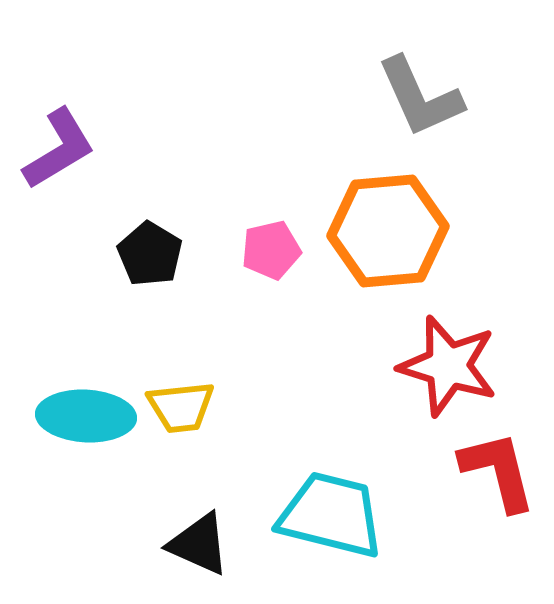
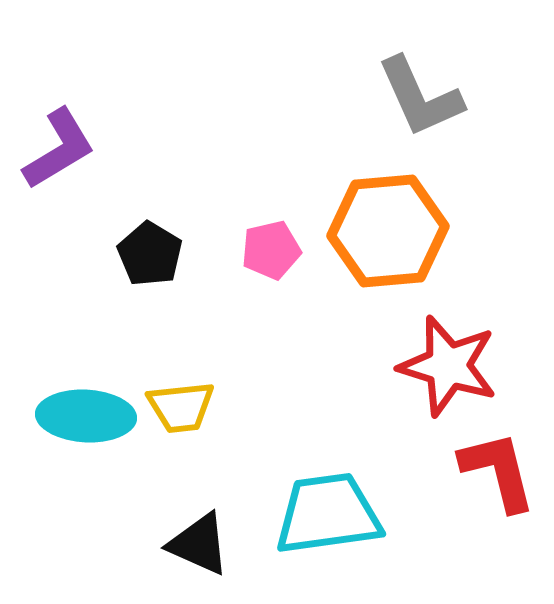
cyan trapezoid: moved 3 px left, 1 px up; rotated 22 degrees counterclockwise
